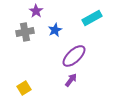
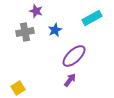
purple star: rotated 16 degrees counterclockwise
purple arrow: moved 1 px left
yellow square: moved 6 px left
